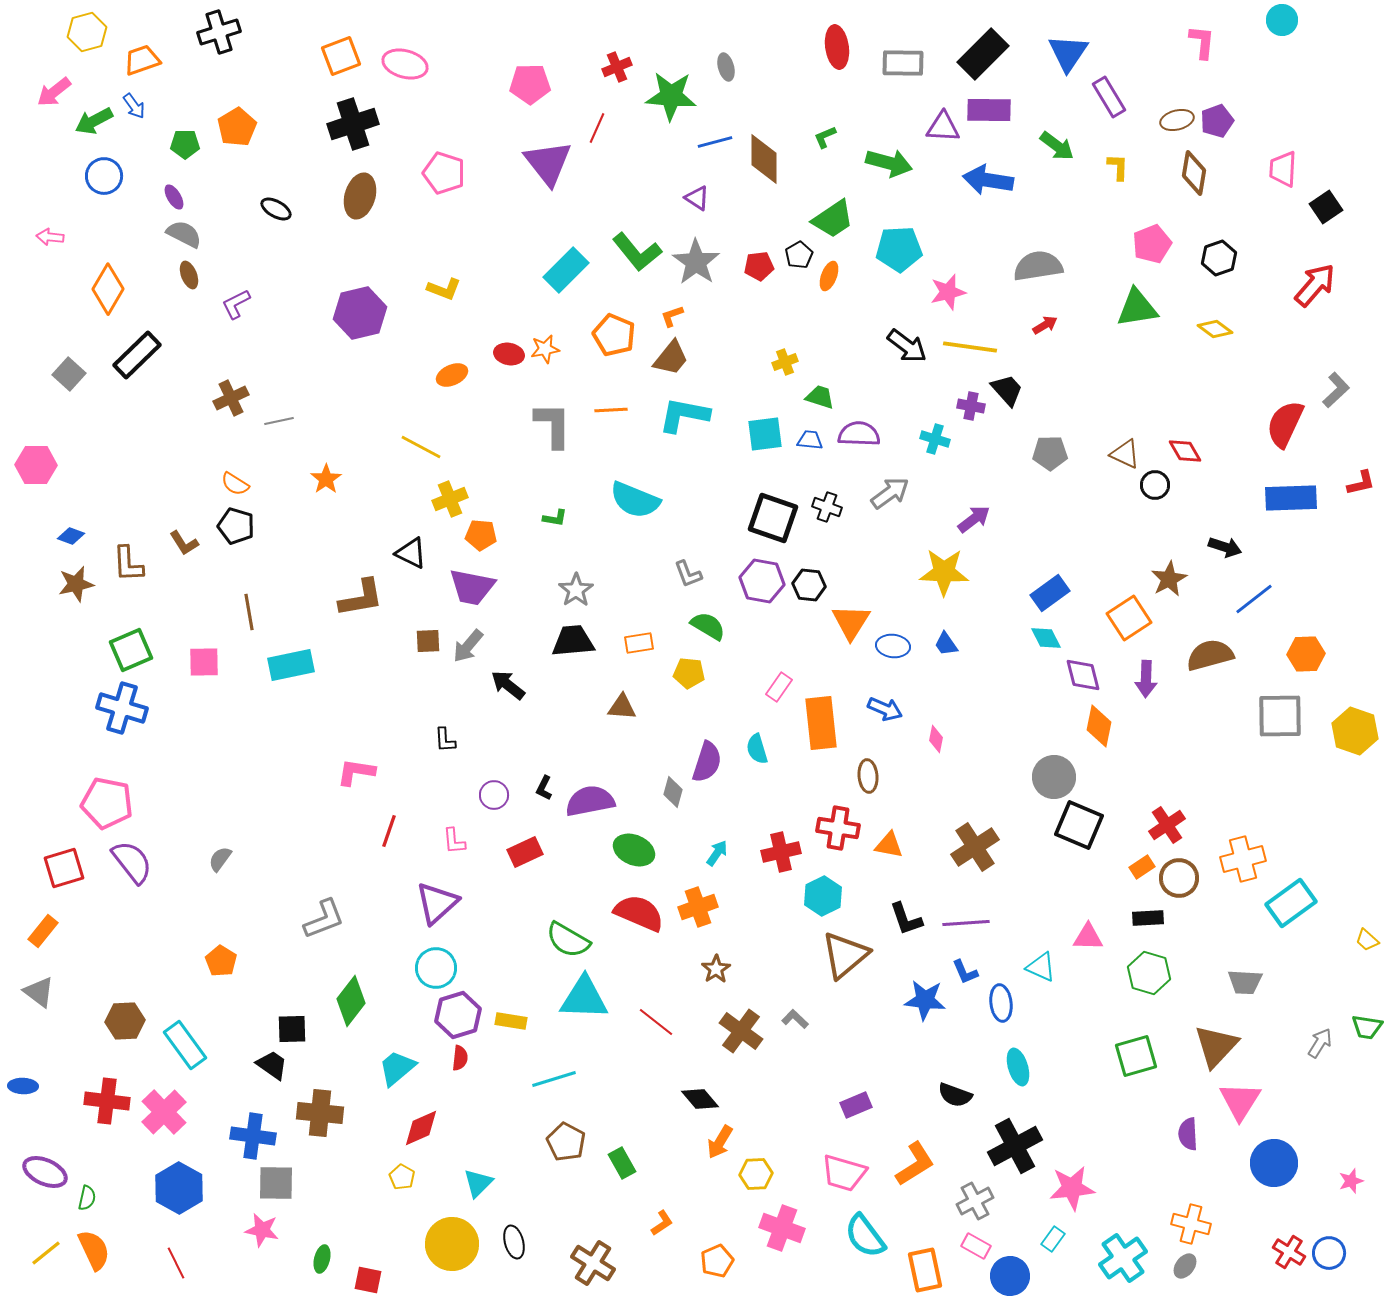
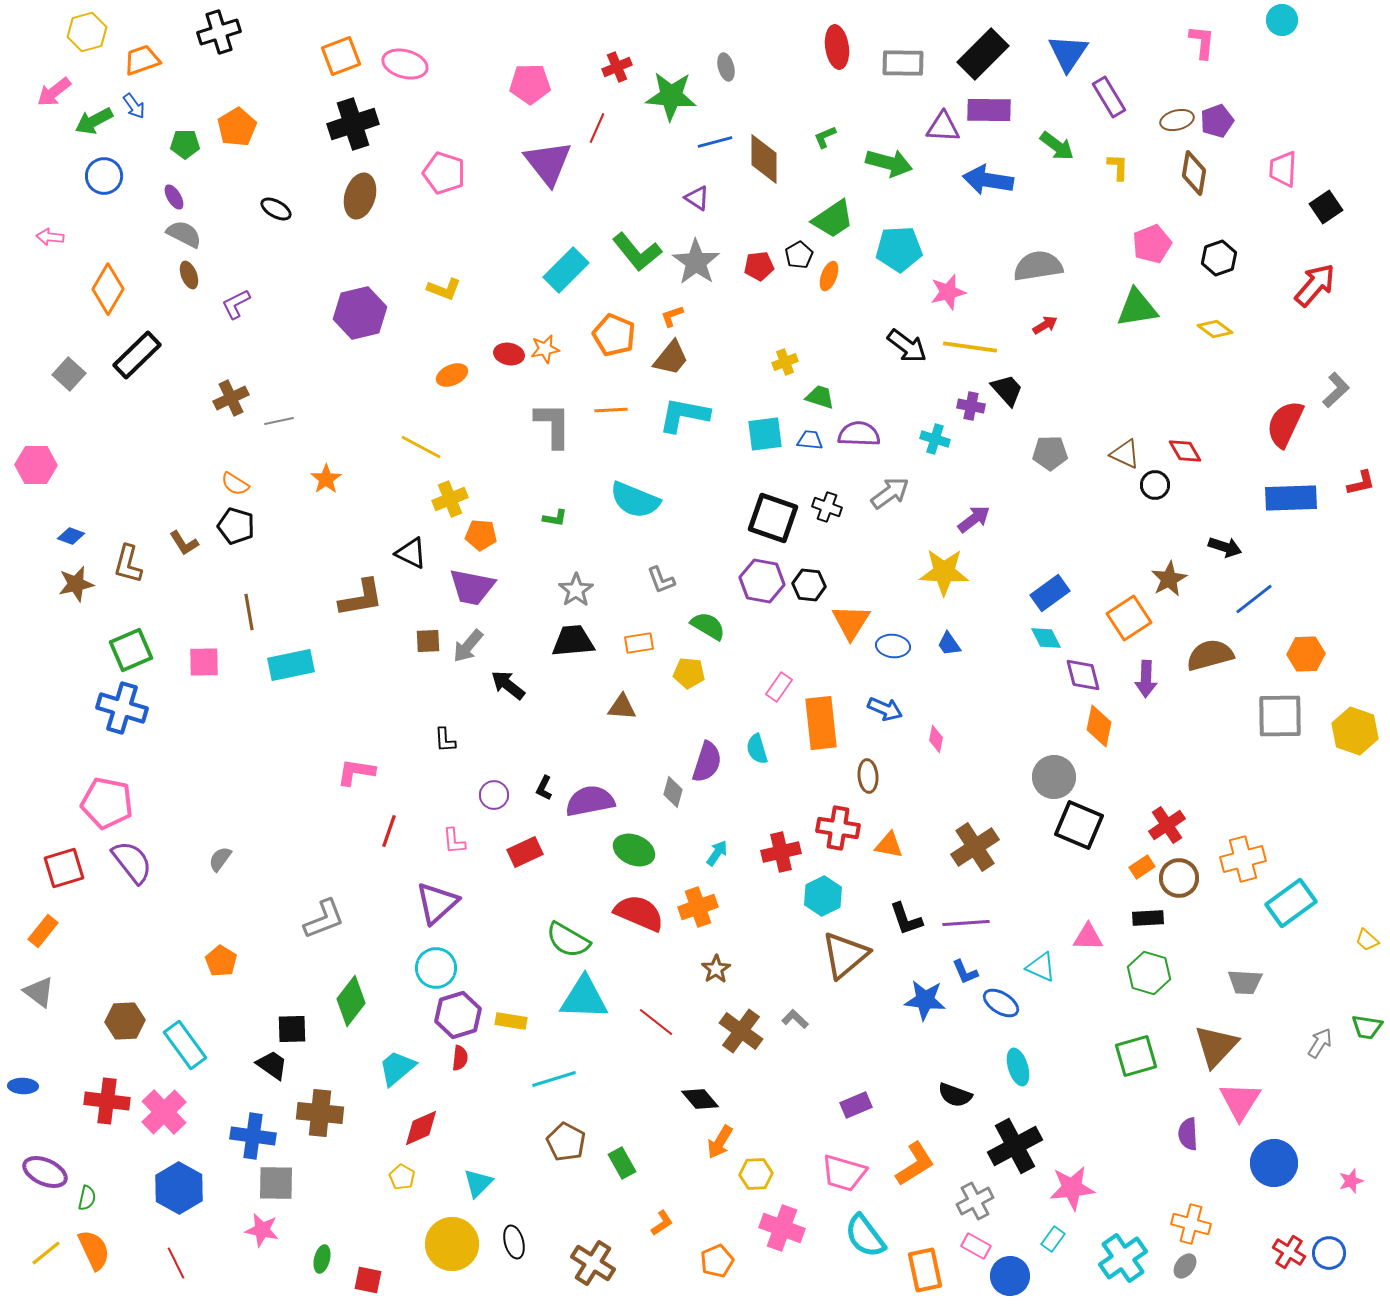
brown L-shape at (128, 564): rotated 18 degrees clockwise
gray L-shape at (688, 574): moved 27 px left, 6 px down
blue trapezoid at (946, 644): moved 3 px right
blue ellipse at (1001, 1003): rotated 51 degrees counterclockwise
